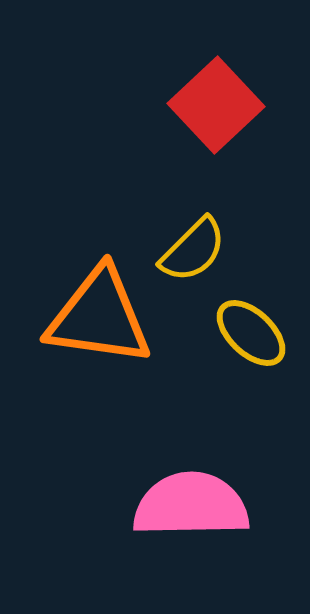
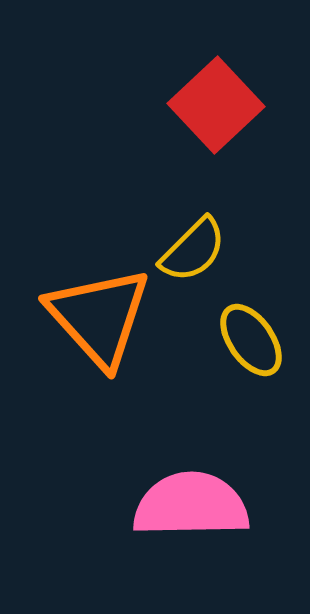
orange triangle: rotated 40 degrees clockwise
yellow ellipse: moved 7 px down; rotated 12 degrees clockwise
